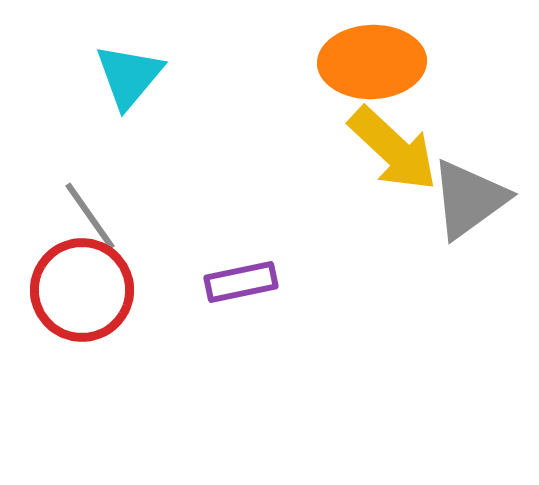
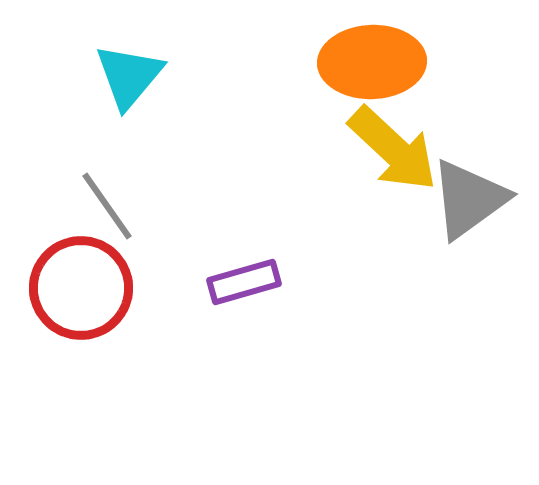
gray line: moved 17 px right, 10 px up
purple rectangle: moved 3 px right; rotated 4 degrees counterclockwise
red circle: moved 1 px left, 2 px up
